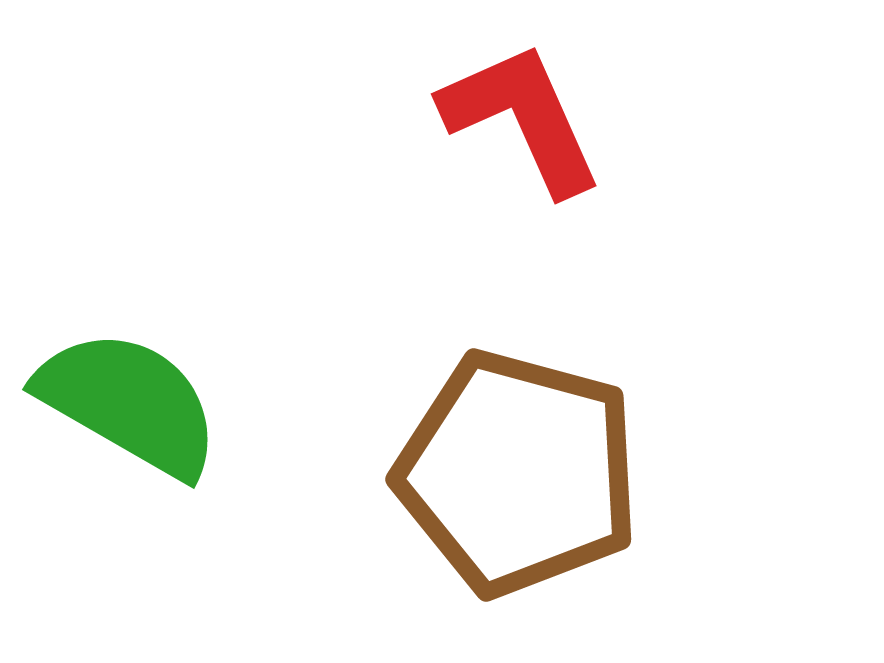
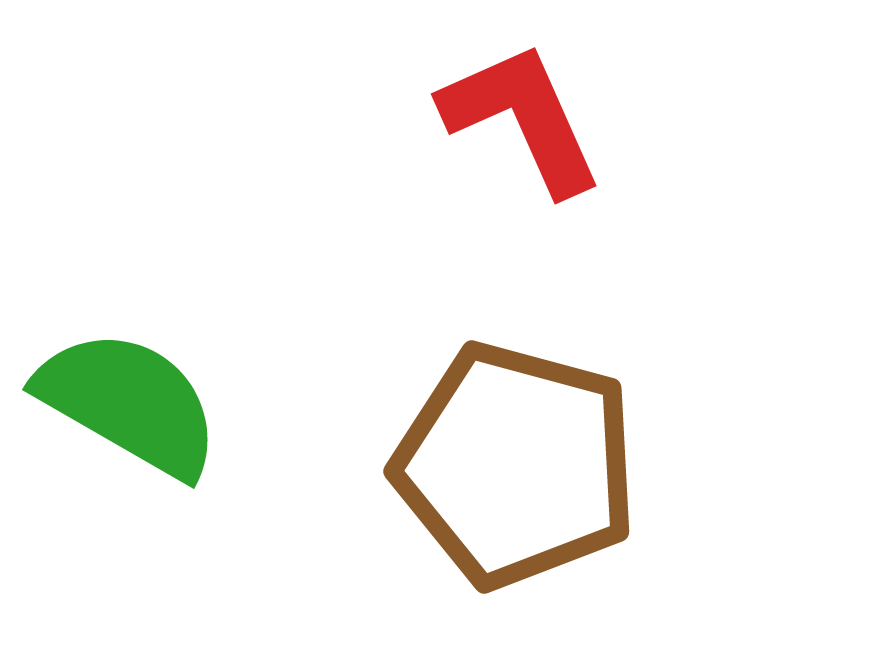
brown pentagon: moved 2 px left, 8 px up
